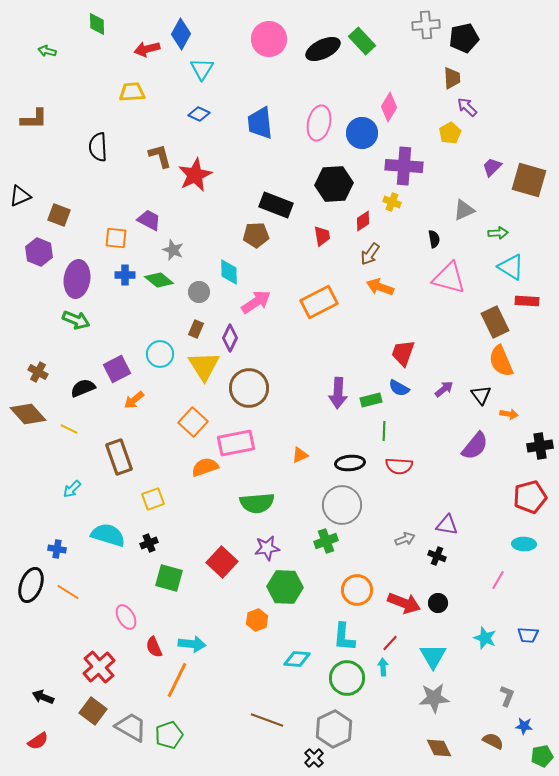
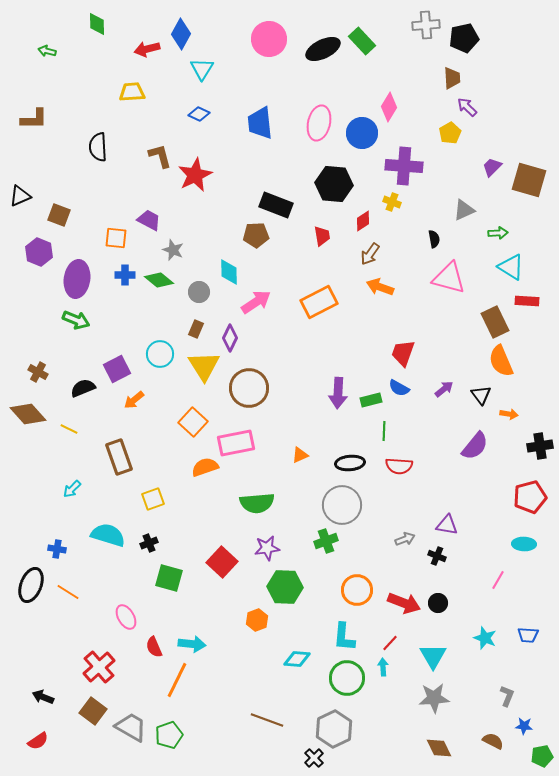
black hexagon at (334, 184): rotated 9 degrees clockwise
